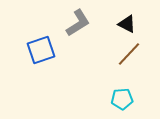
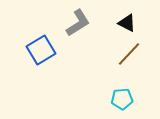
black triangle: moved 1 px up
blue square: rotated 12 degrees counterclockwise
